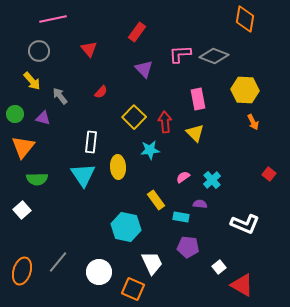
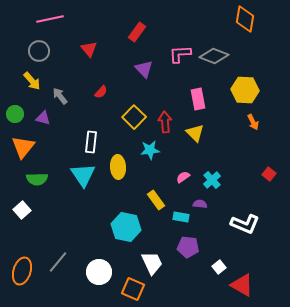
pink line at (53, 19): moved 3 px left
